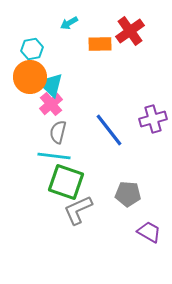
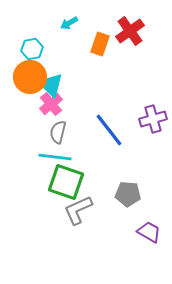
orange rectangle: rotated 70 degrees counterclockwise
cyan line: moved 1 px right, 1 px down
